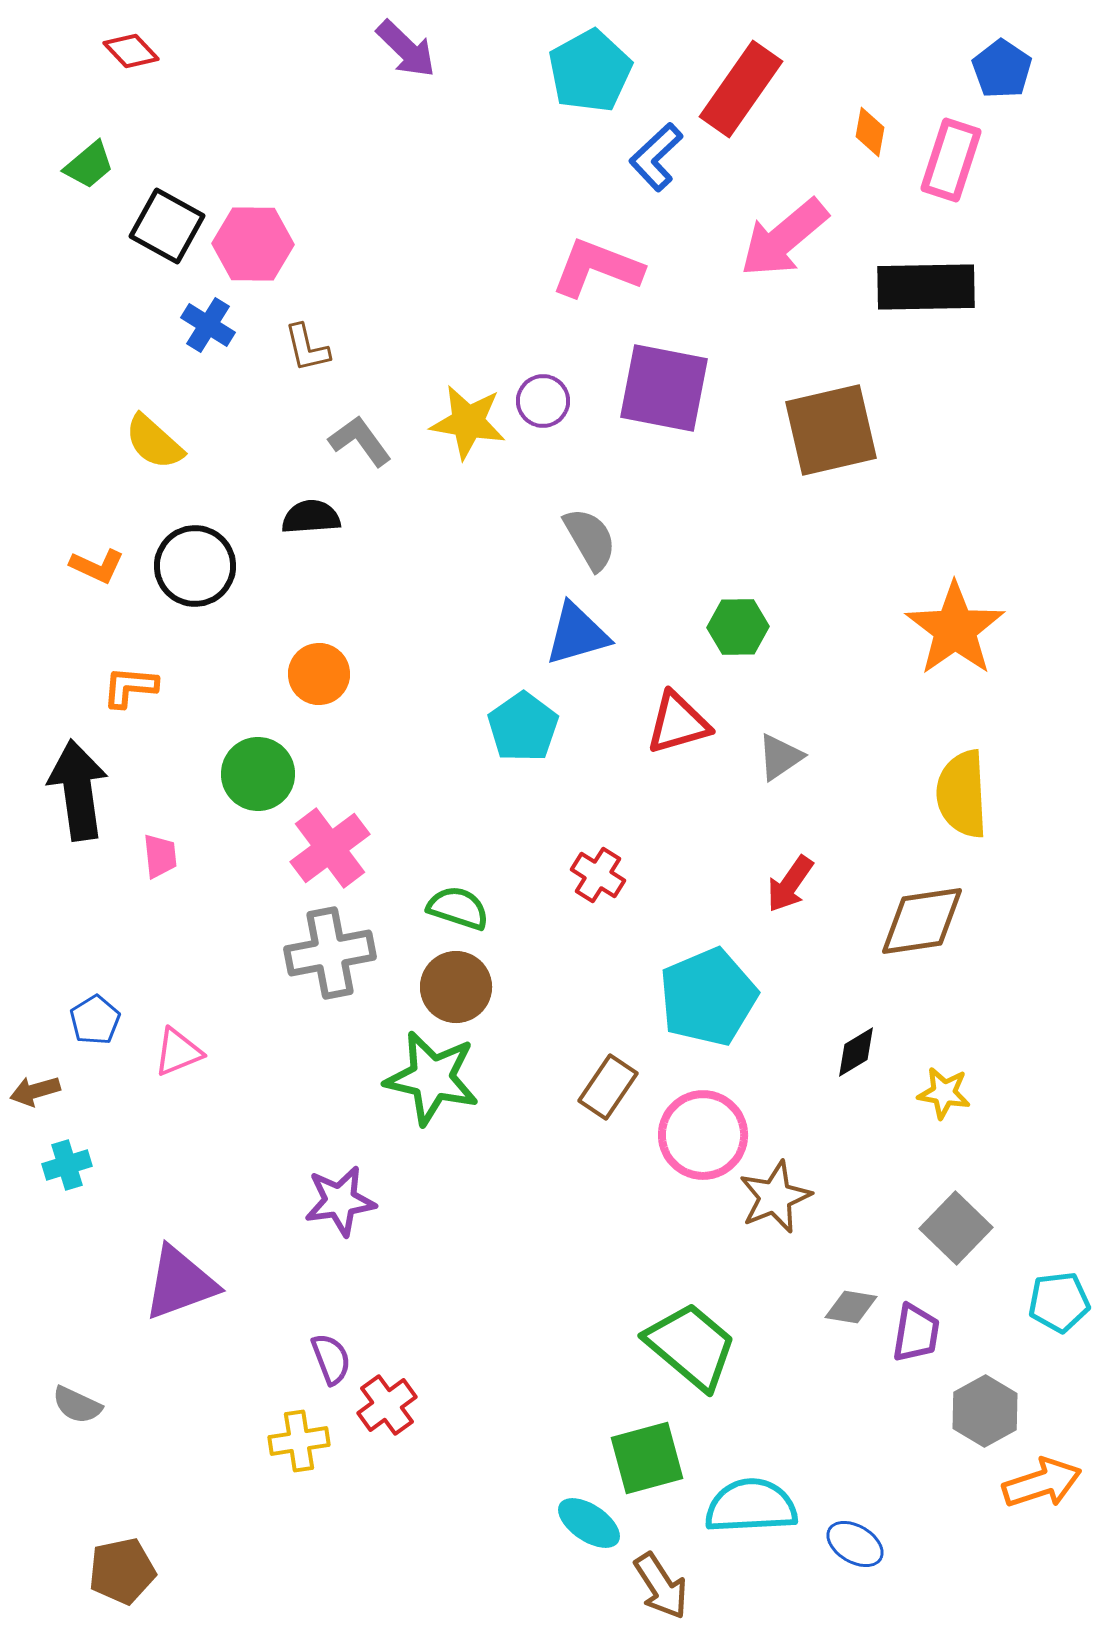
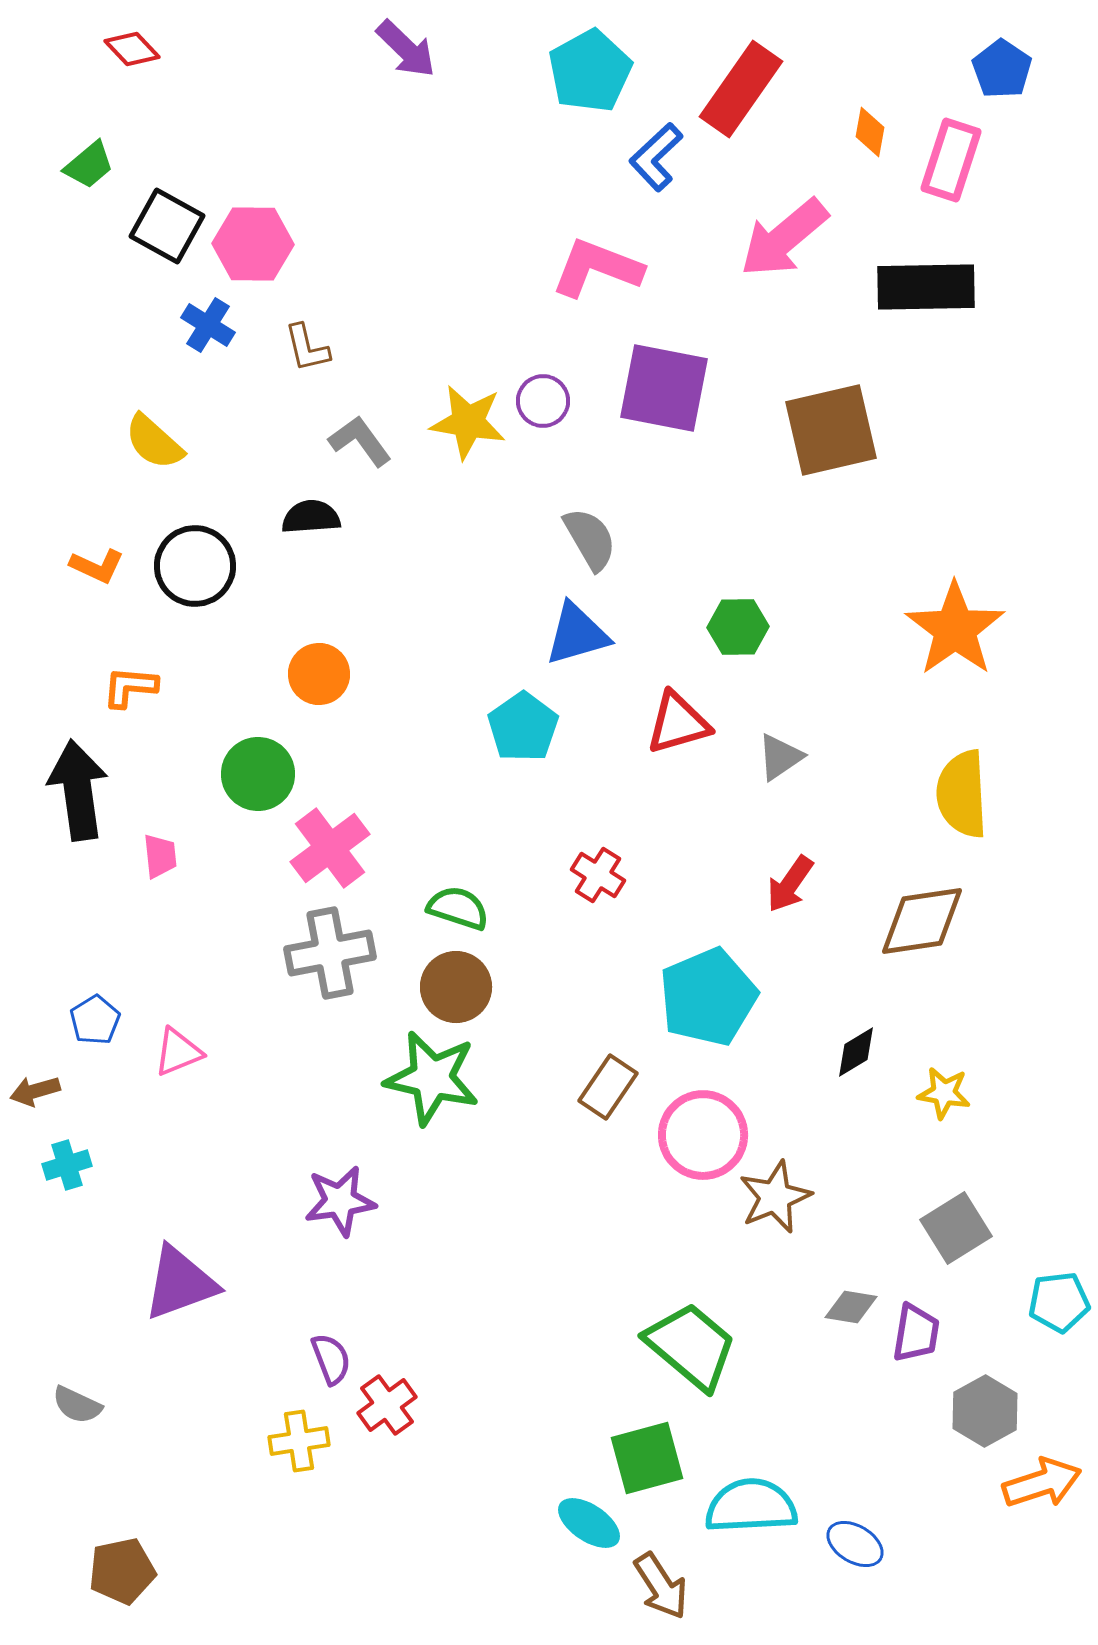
red diamond at (131, 51): moved 1 px right, 2 px up
gray square at (956, 1228): rotated 14 degrees clockwise
